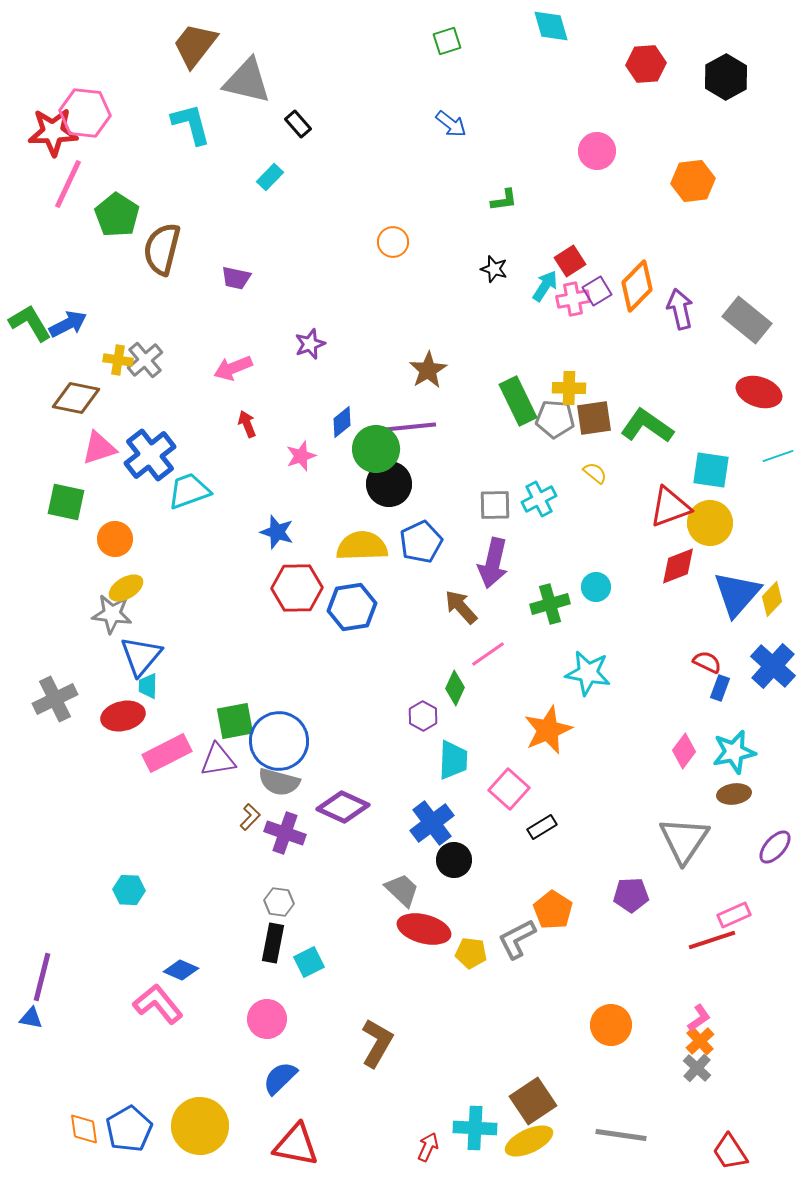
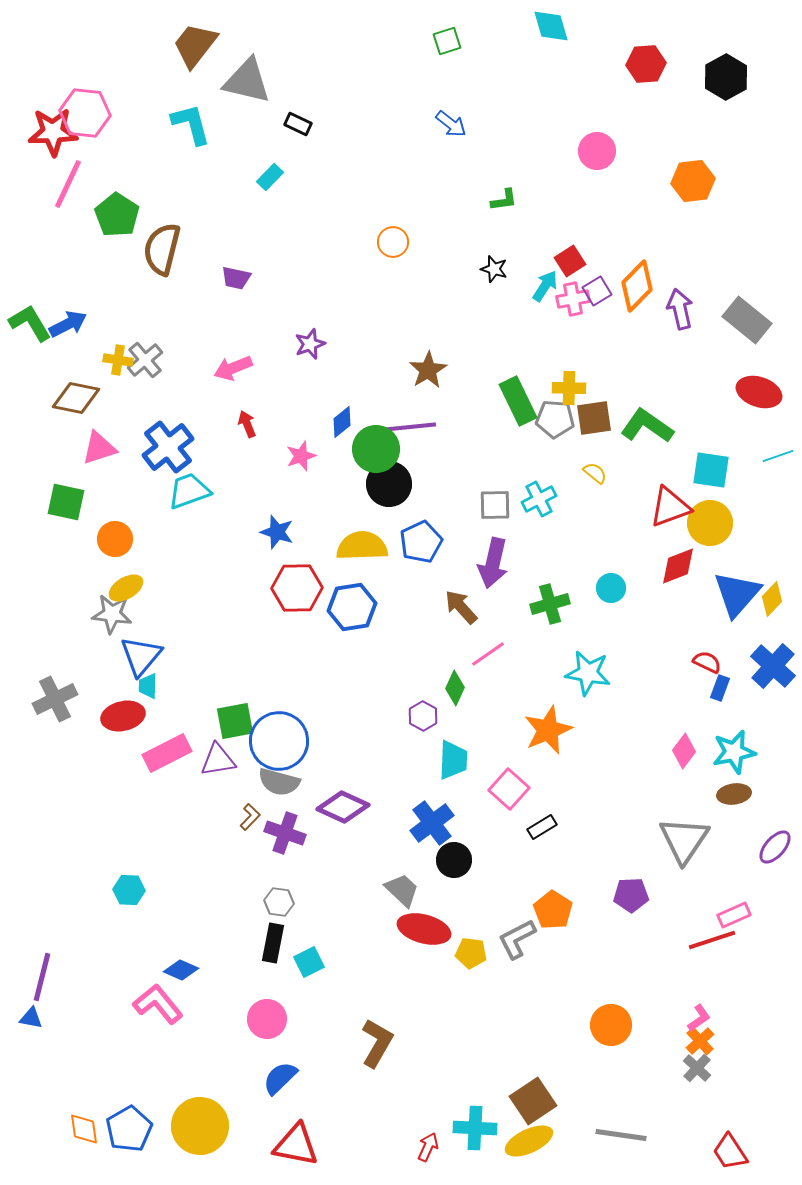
black rectangle at (298, 124): rotated 24 degrees counterclockwise
blue cross at (150, 455): moved 18 px right, 8 px up
cyan circle at (596, 587): moved 15 px right, 1 px down
